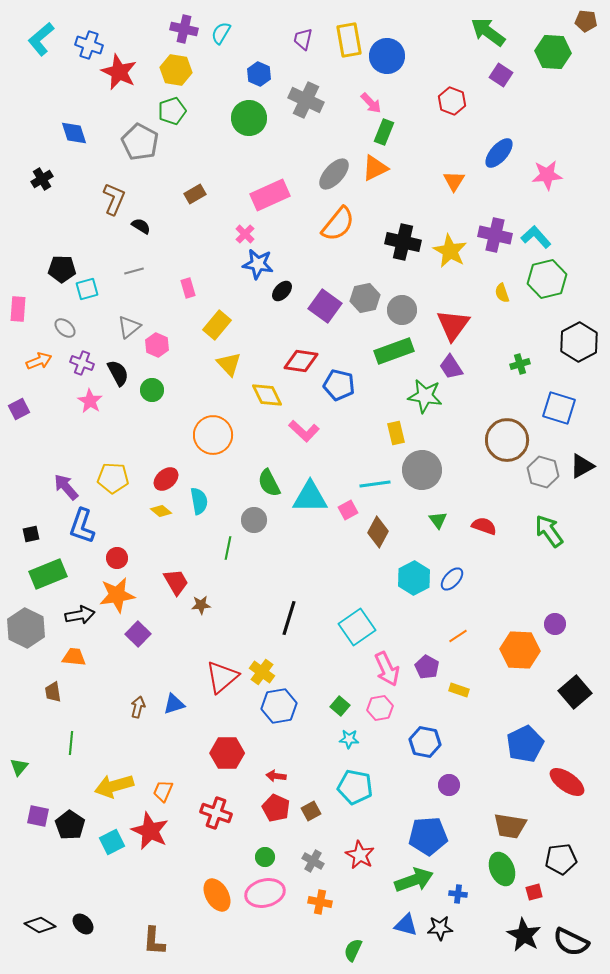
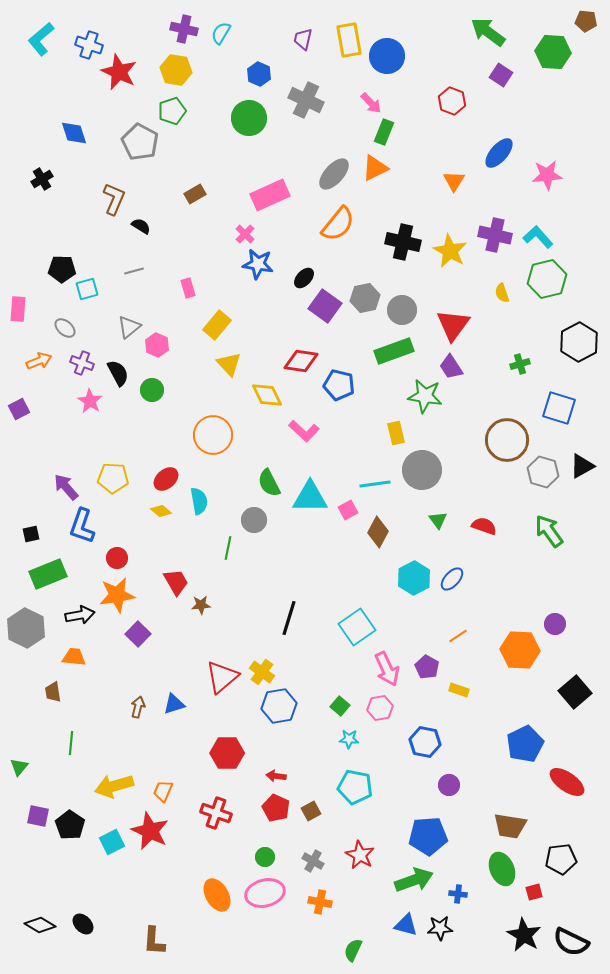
cyan L-shape at (536, 237): moved 2 px right
black ellipse at (282, 291): moved 22 px right, 13 px up
